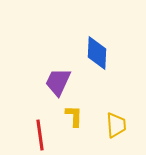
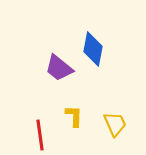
blue diamond: moved 4 px left, 4 px up; rotated 8 degrees clockwise
purple trapezoid: moved 1 px right, 14 px up; rotated 76 degrees counterclockwise
yellow trapezoid: moved 1 px left, 1 px up; rotated 20 degrees counterclockwise
